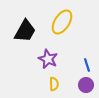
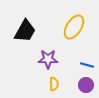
yellow ellipse: moved 12 px right, 5 px down
purple star: rotated 24 degrees counterclockwise
blue line: rotated 56 degrees counterclockwise
